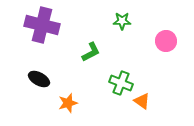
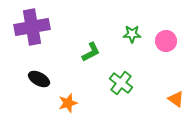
green star: moved 10 px right, 13 px down
purple cross: moved 10 px left, 2 px down; rotated 24 degrees counterclockwise
green cross: rotated 15 degrees clockwise
orange triangle: moved 34 px right, 2 px up
